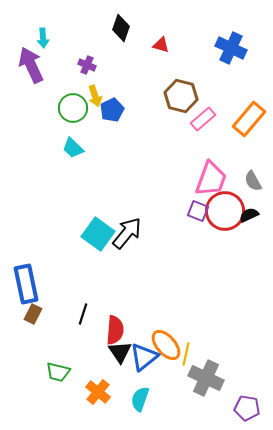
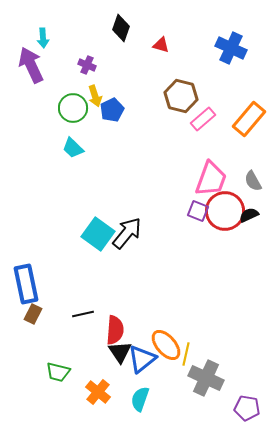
black line: rotated 60 degrees clockwise
blue triangle: moved 2 px left, 2 px down
